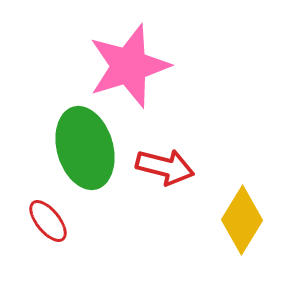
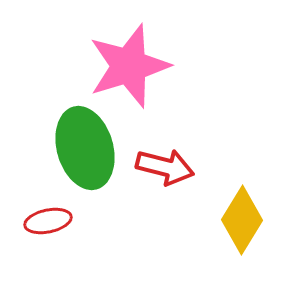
red ellipse: rotated 63 degrees counterclockwise
